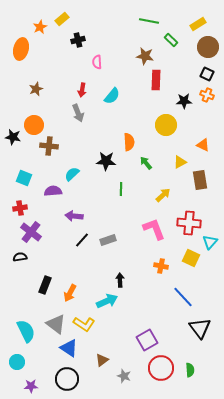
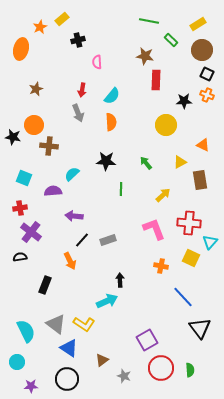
brown circle at (208, 47): moved 6 px left, 3 px down
orange semicircle at (129, 142): moved 18 px left, 20 px up
orange arrow at (70, 293): moved 32 px up; rotated 54 degrees counterclockwise
